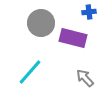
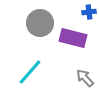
gray circle: moved 1 px left
